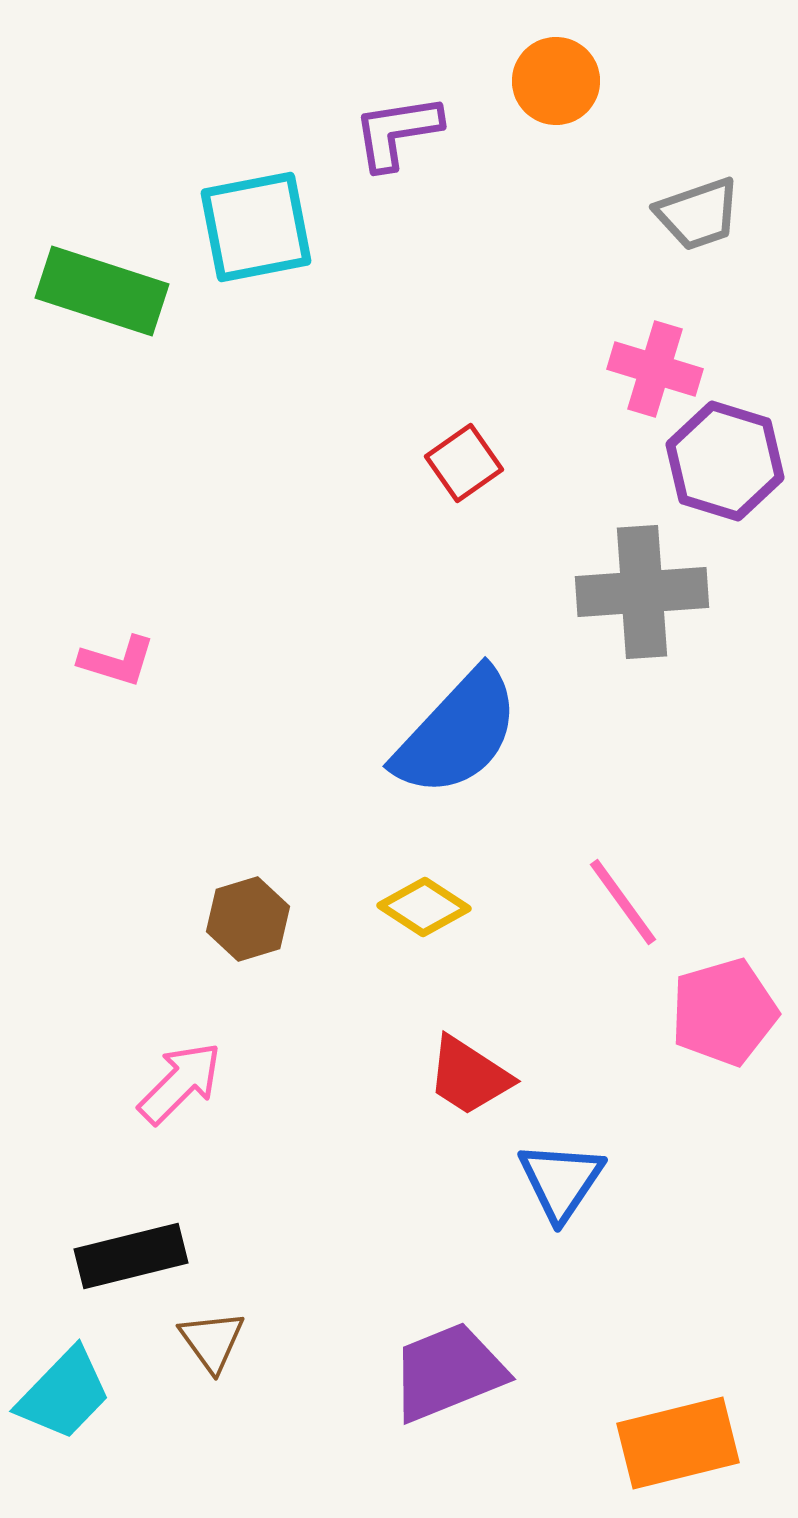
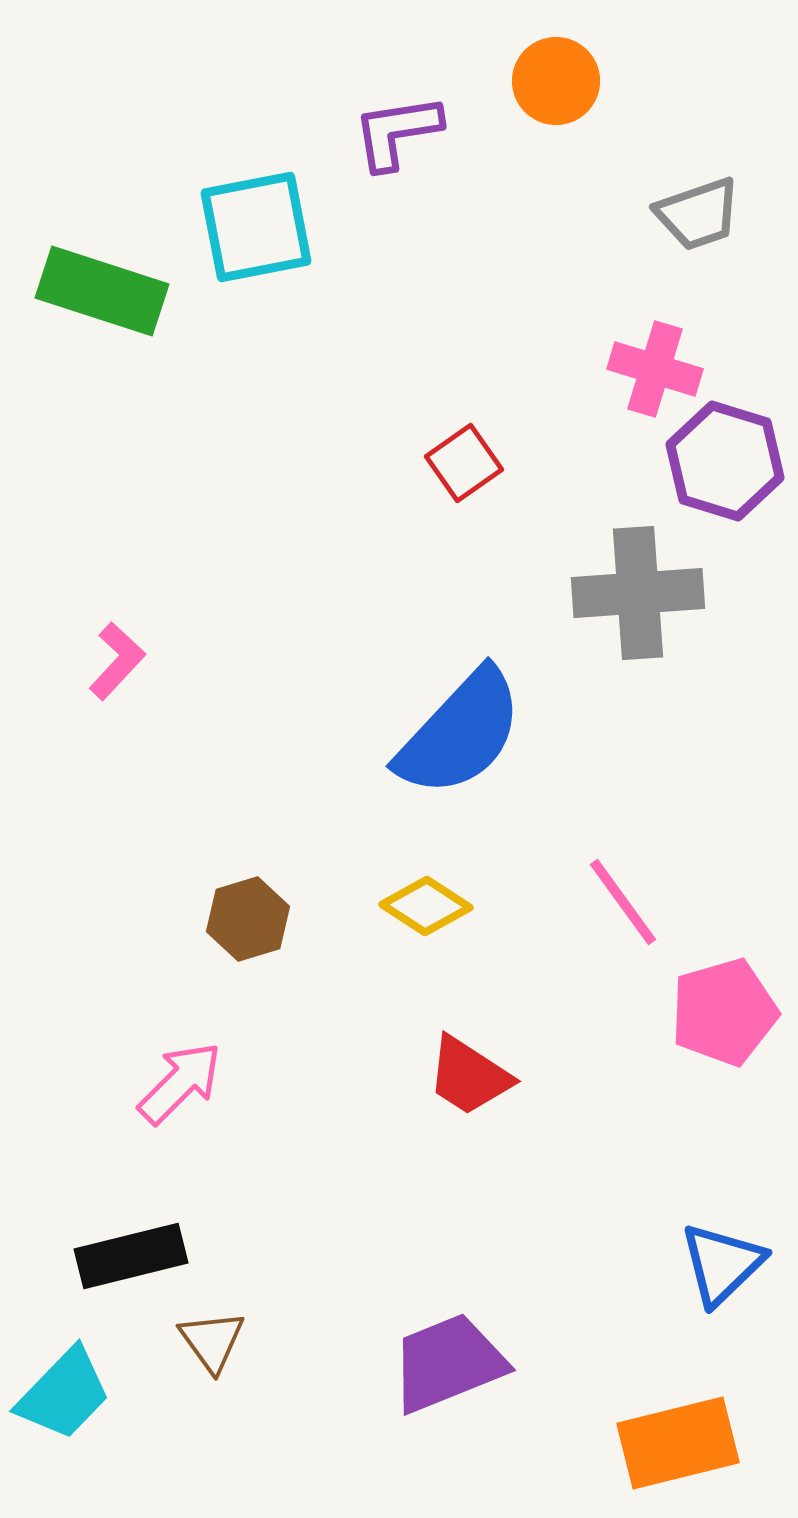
gray cross: moved 4 px left, 1 px down
pink L-shape: rotated 64 degrees counterclockwise
blue semicircle: moved 3 px right
yellow diamond: moved 2 px right, 1 px up
blue triangle: moved 161 px right, 83 px down; rotated 12 degrees clockwise
purple trapezoid: moved 9 px up
